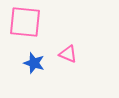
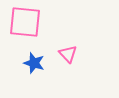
pink triangle: rotated 24 degrees clockwise
